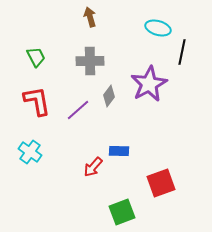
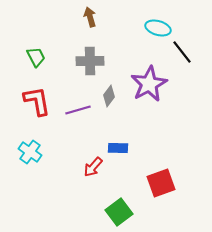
black line: rotated 50 degrees counterclockwise
purple line: rotated 25 degrees clockwise
blue rectangle: moved 1 px left, 3 px up
green square: moved 3 px left; rotated 16 degrees counterclockwise
